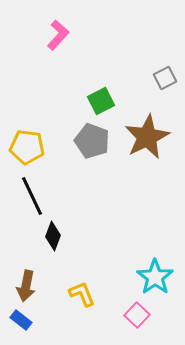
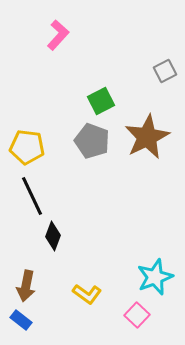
gray square: moved 7 px up
cyan star: rotated 15 degrees clockwise
yellow L-shape: moved 5 px right; rotated 148 degrees clockwise
